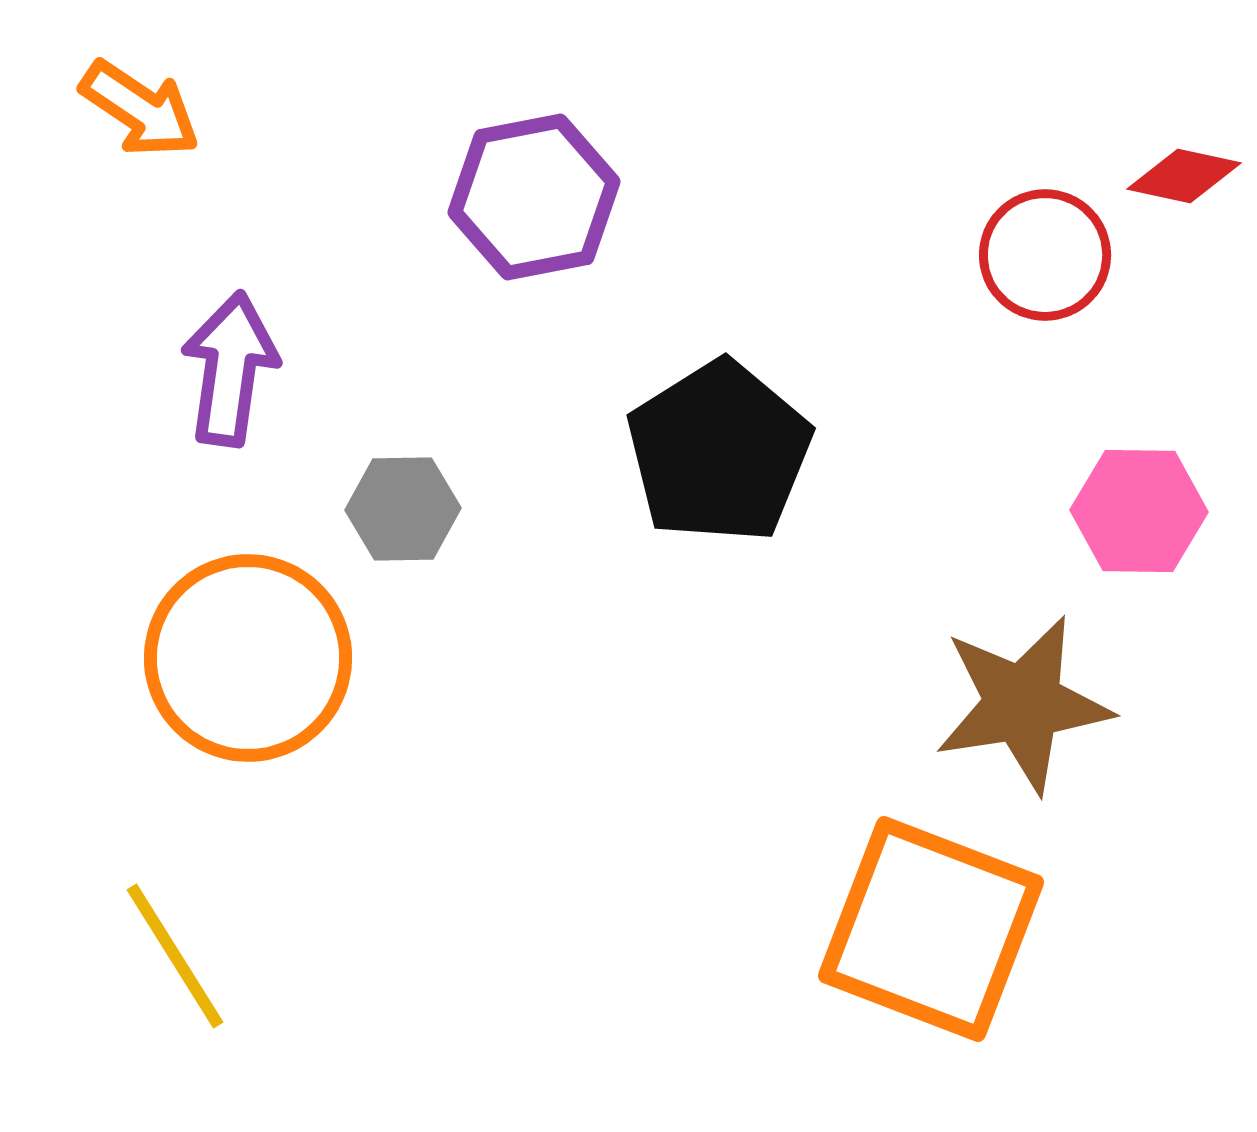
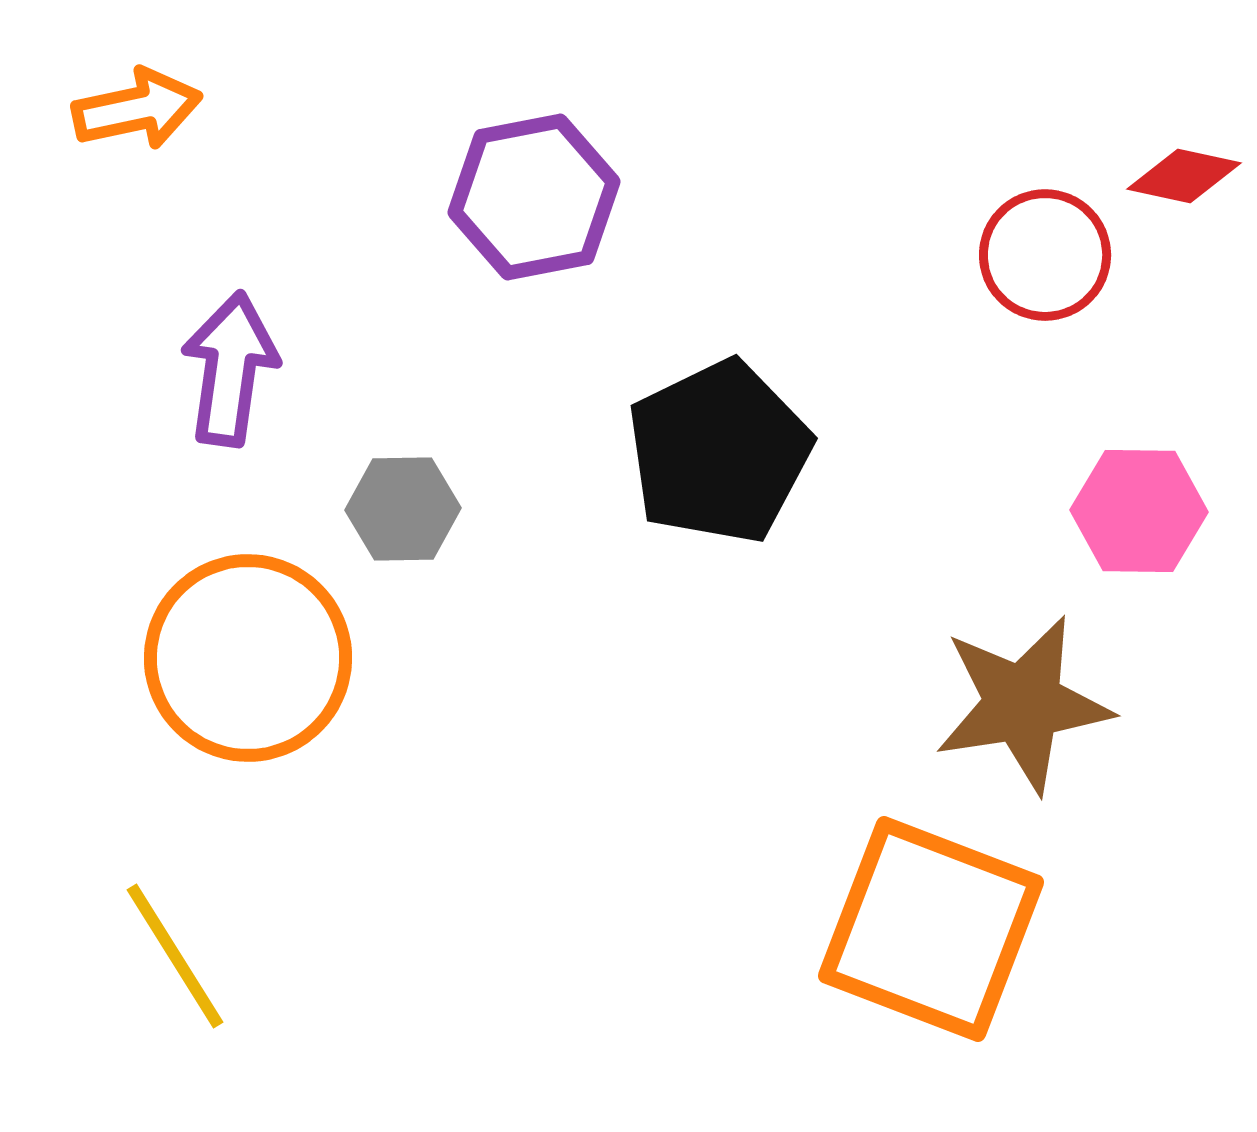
orange arrow: moved 3 px left; rotated 46 degrees counterclockwise
black pentagon: rotated 6 degrees clockwise
